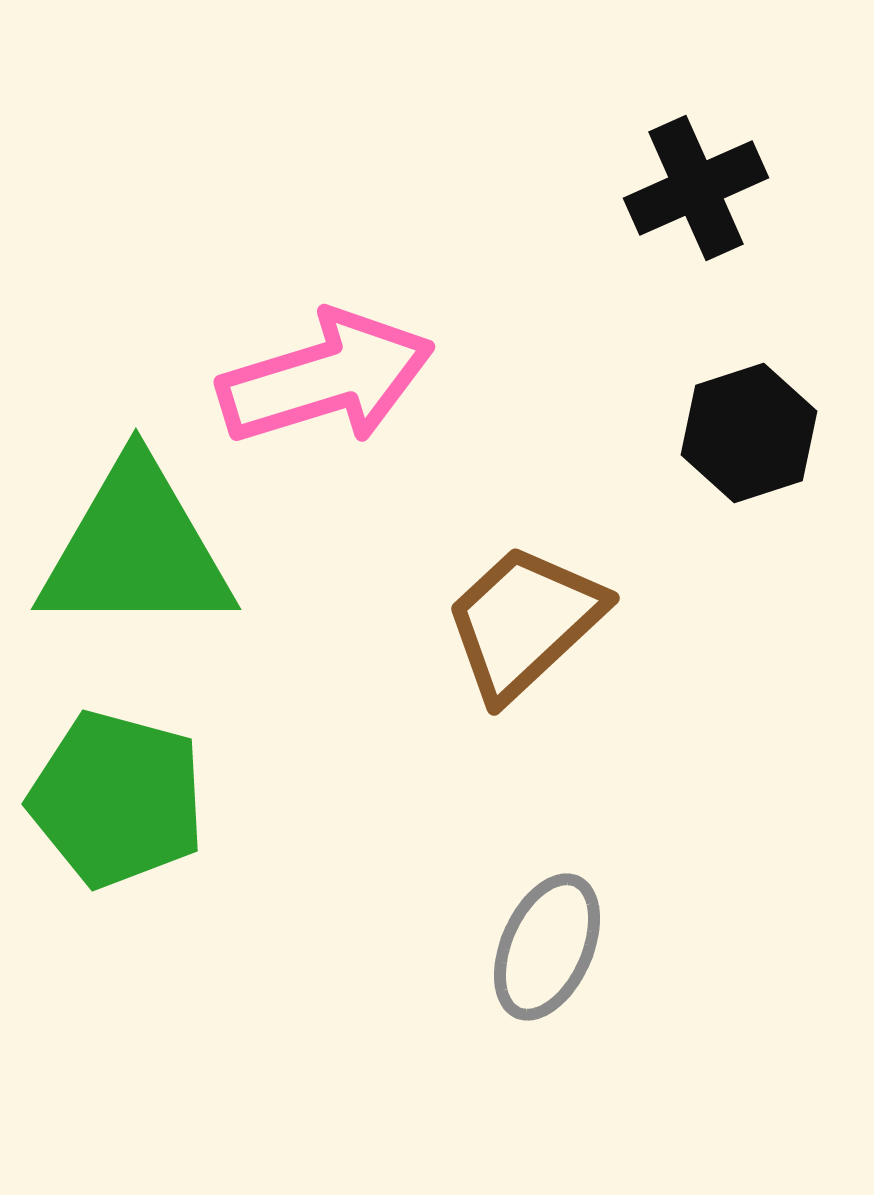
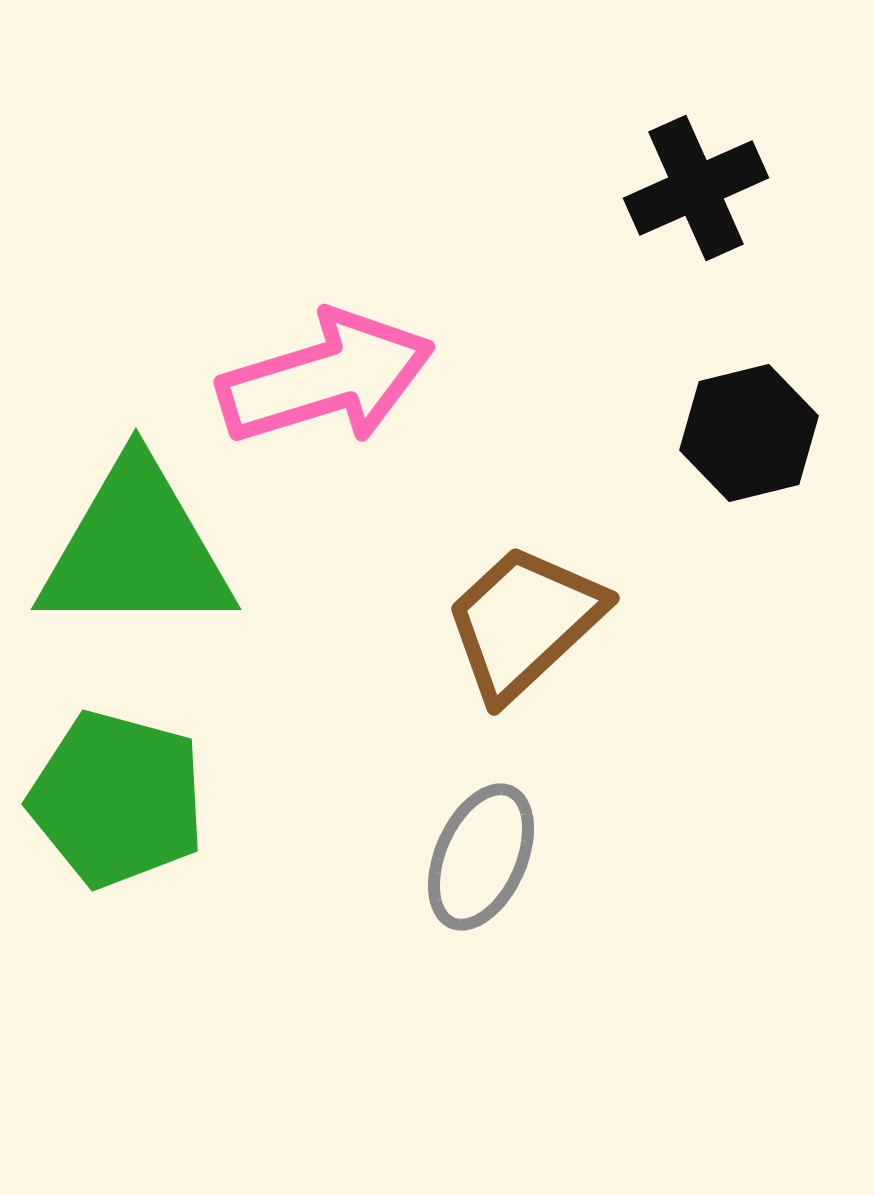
black hexagon: rotated 4 degrees clockwise
gray ellipse: moved 66 px left, 90 px up
